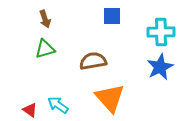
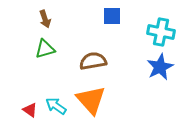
cyan cross: rotated 12 degrees clockwise
orange triangle: moved 19 px left, 2 px down
cyan arrow: moved 2 px left, 1 px down
